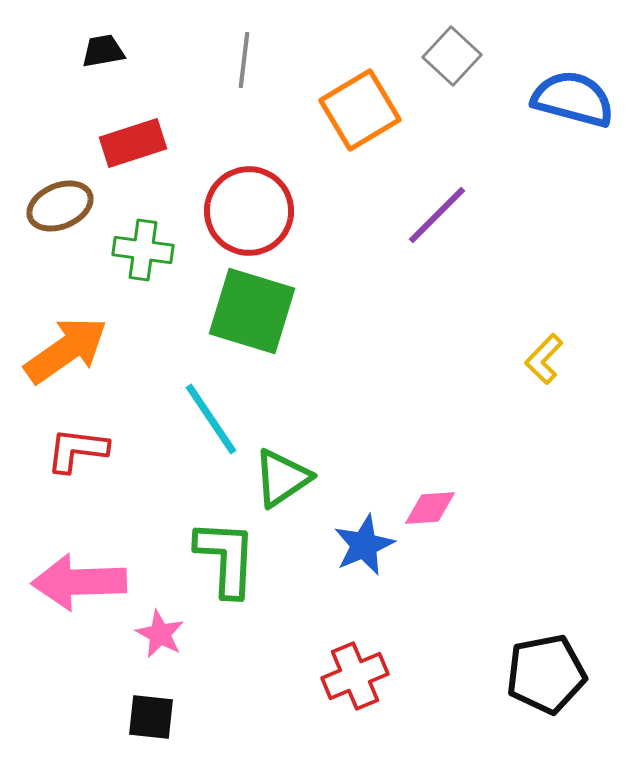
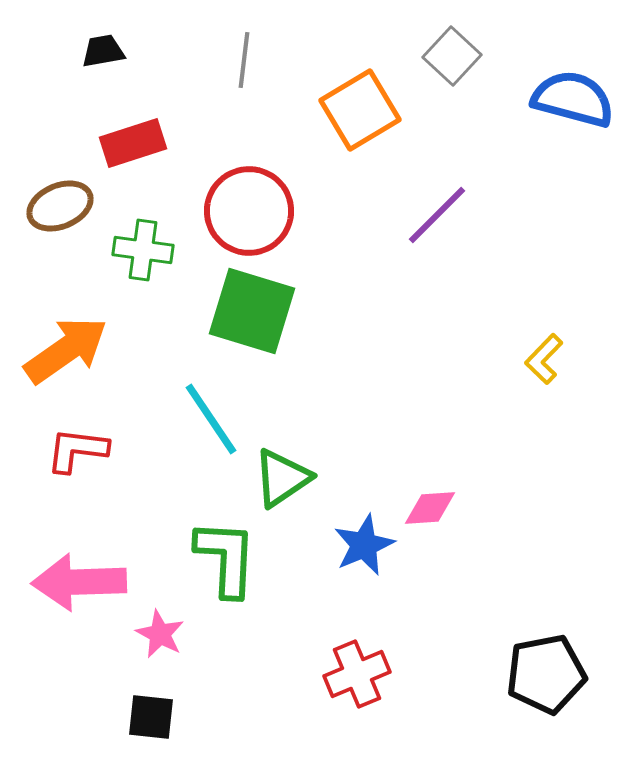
red cross: moved 2 px right, 2 px up
